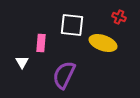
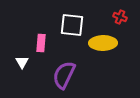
red cross: moved 1 px right
yellow ellipse: rotated 20 degrees counterclockwise
